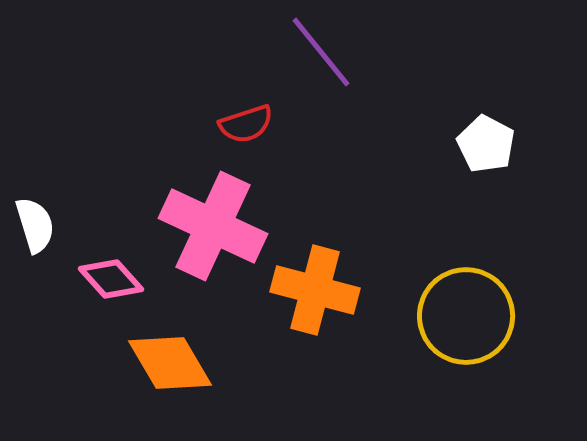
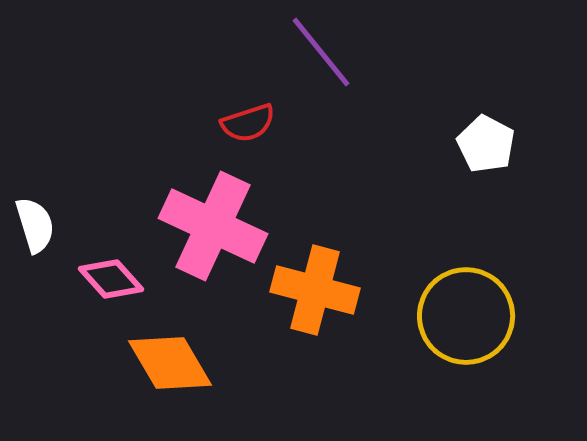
red semicircle: moved 2 px right, 1 px up
